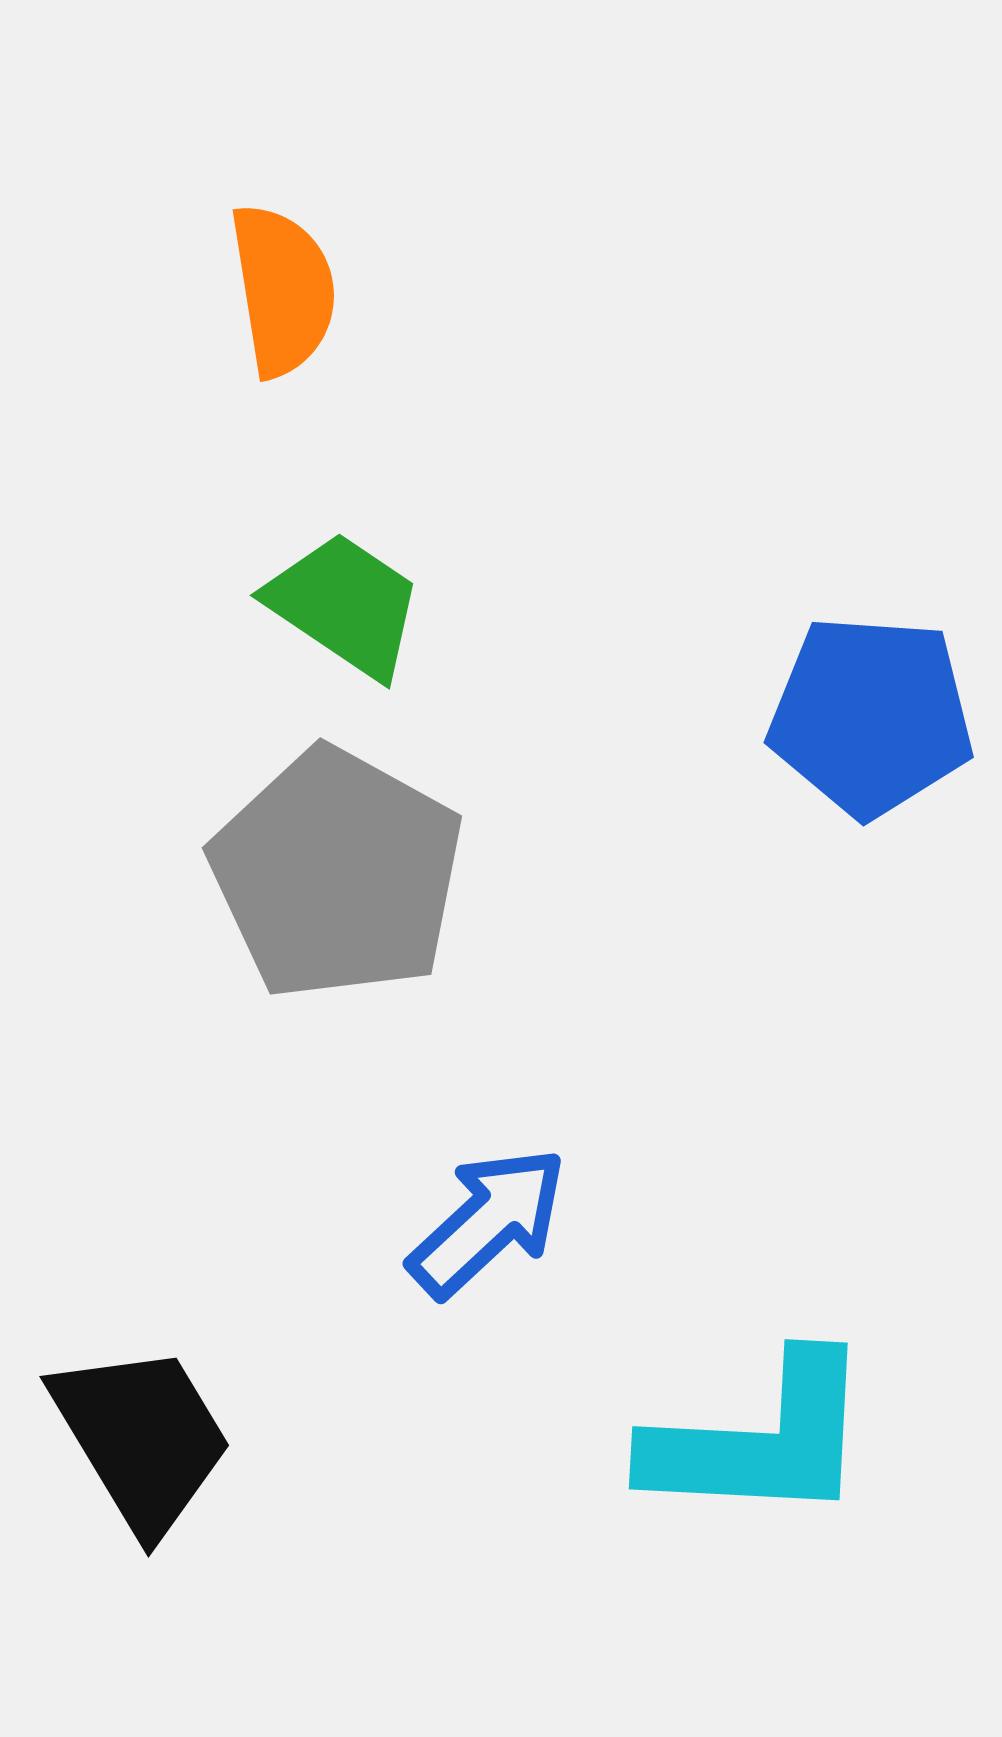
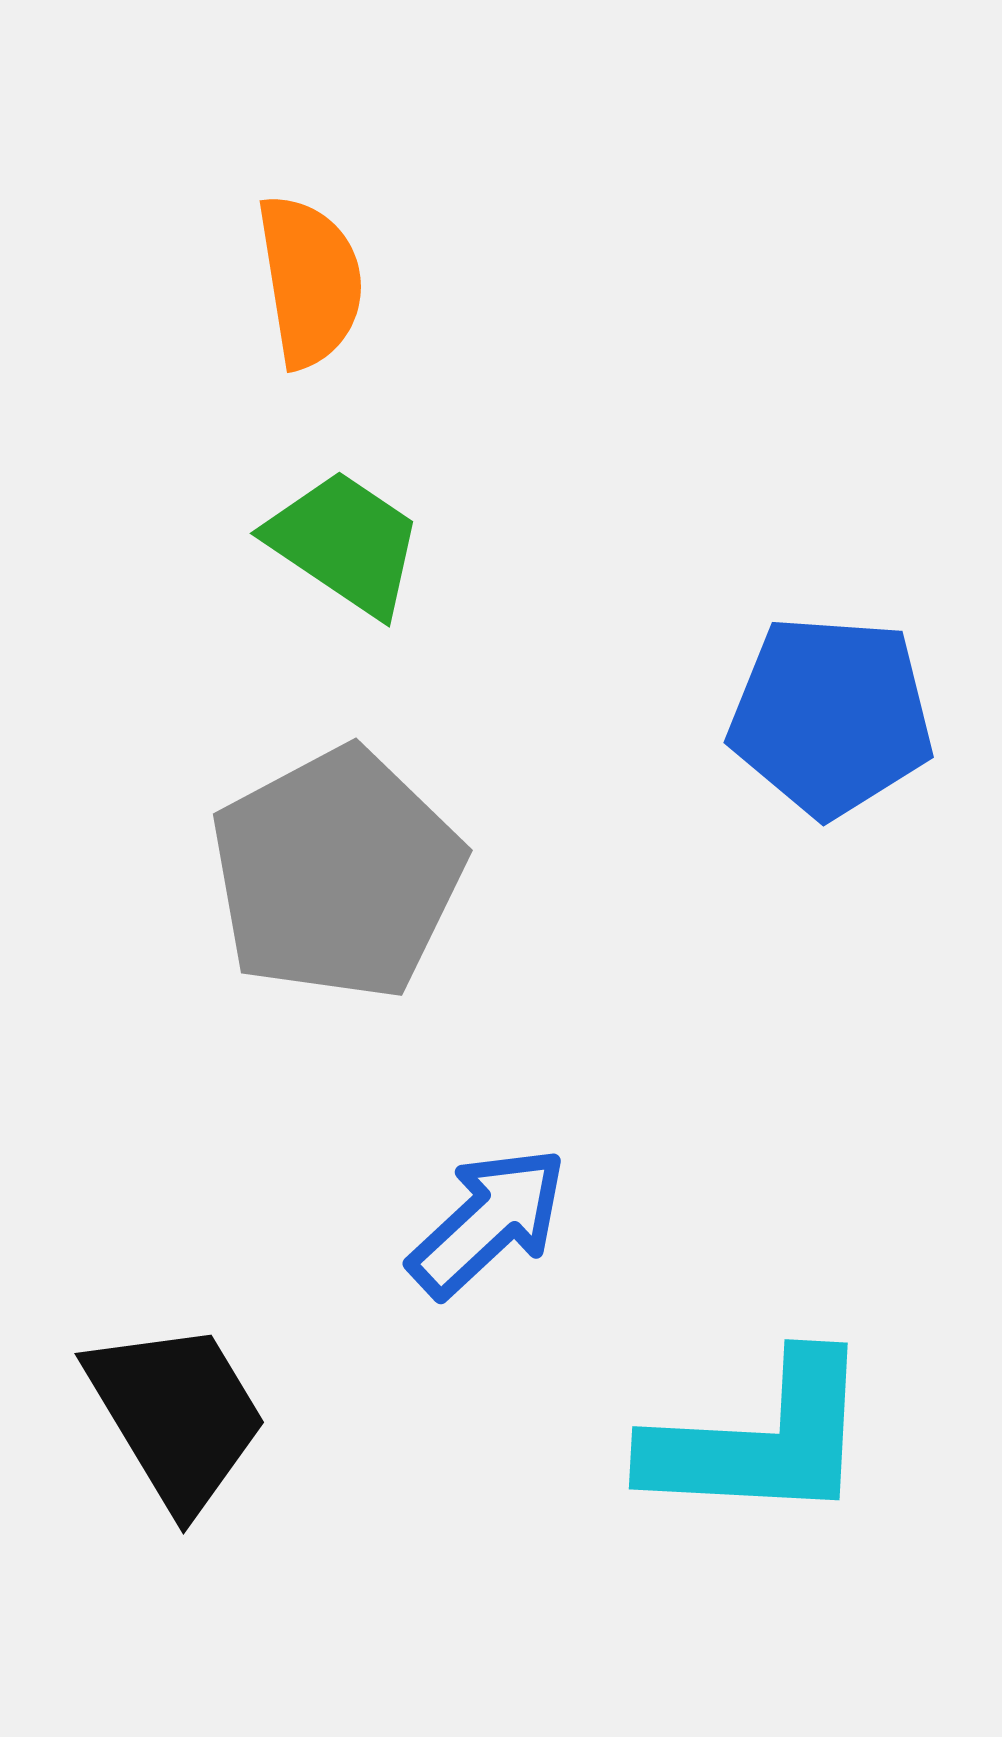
orange semicircle: moved 27 px right, 9 px up
green trapezoid: moved 62 px up
blue pentagon: moved 40 px left
gray pentagon: rotated 15 degrees clockwise
black trapezoid: moved 35 px right, 23 px up
